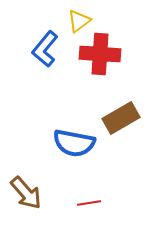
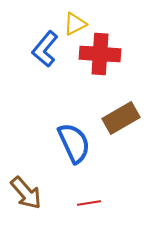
yellow triangle: moved 4 px left, 3 px down; rotated 10 degrees clockwise
blue semicircle: rotated 126 degrees counterclockwise
